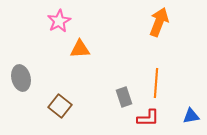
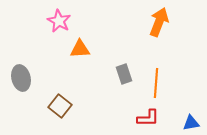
pink star: rotated 15 degrees counterclockwise
gray rectangle: moved 23 px up
blue triangle: moved 7 px down
